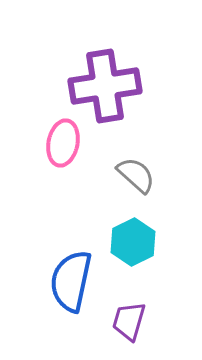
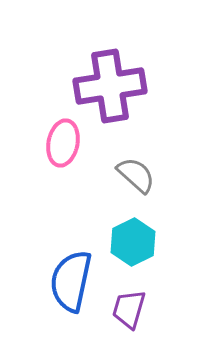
purple cross: moved 5 px right
purple trapezoid: moved 12 px up
